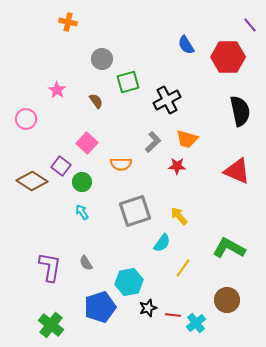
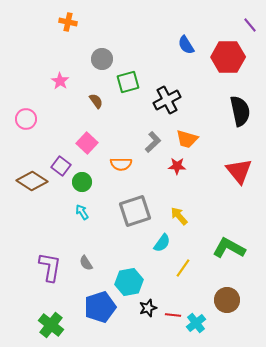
pink star: moved 3 px right, 9 px up
red triangle: moved 2 px right; rotated 28 degrees clockwise
